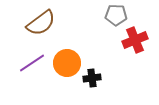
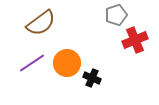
gray pentagon: rotated 20 degrees counterclockwise
black cross: rotated 30 degrees clockwise
